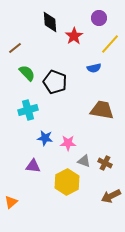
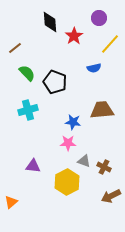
brown trapezoid: rotated 15 degrees counterclockwise
blue star: moved 28 px right, 16 px up
brown cross: moved 1 px left, 4 px down
